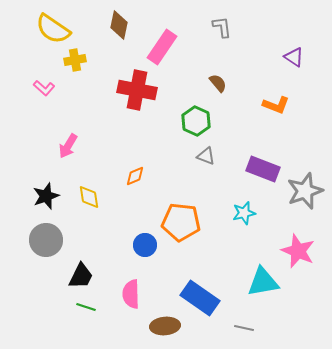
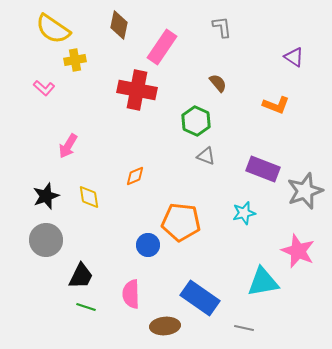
blue circle: moved 3 px right
